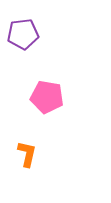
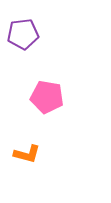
orange L-shape: rotated 92 degrees clockwise
